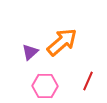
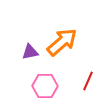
purple triangle: rotated 30 degrees clockwise
